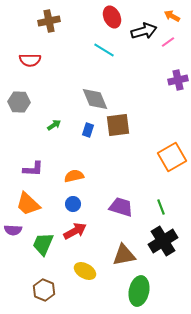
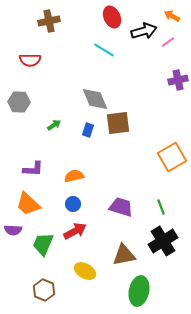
brown square: moved 2 px up
